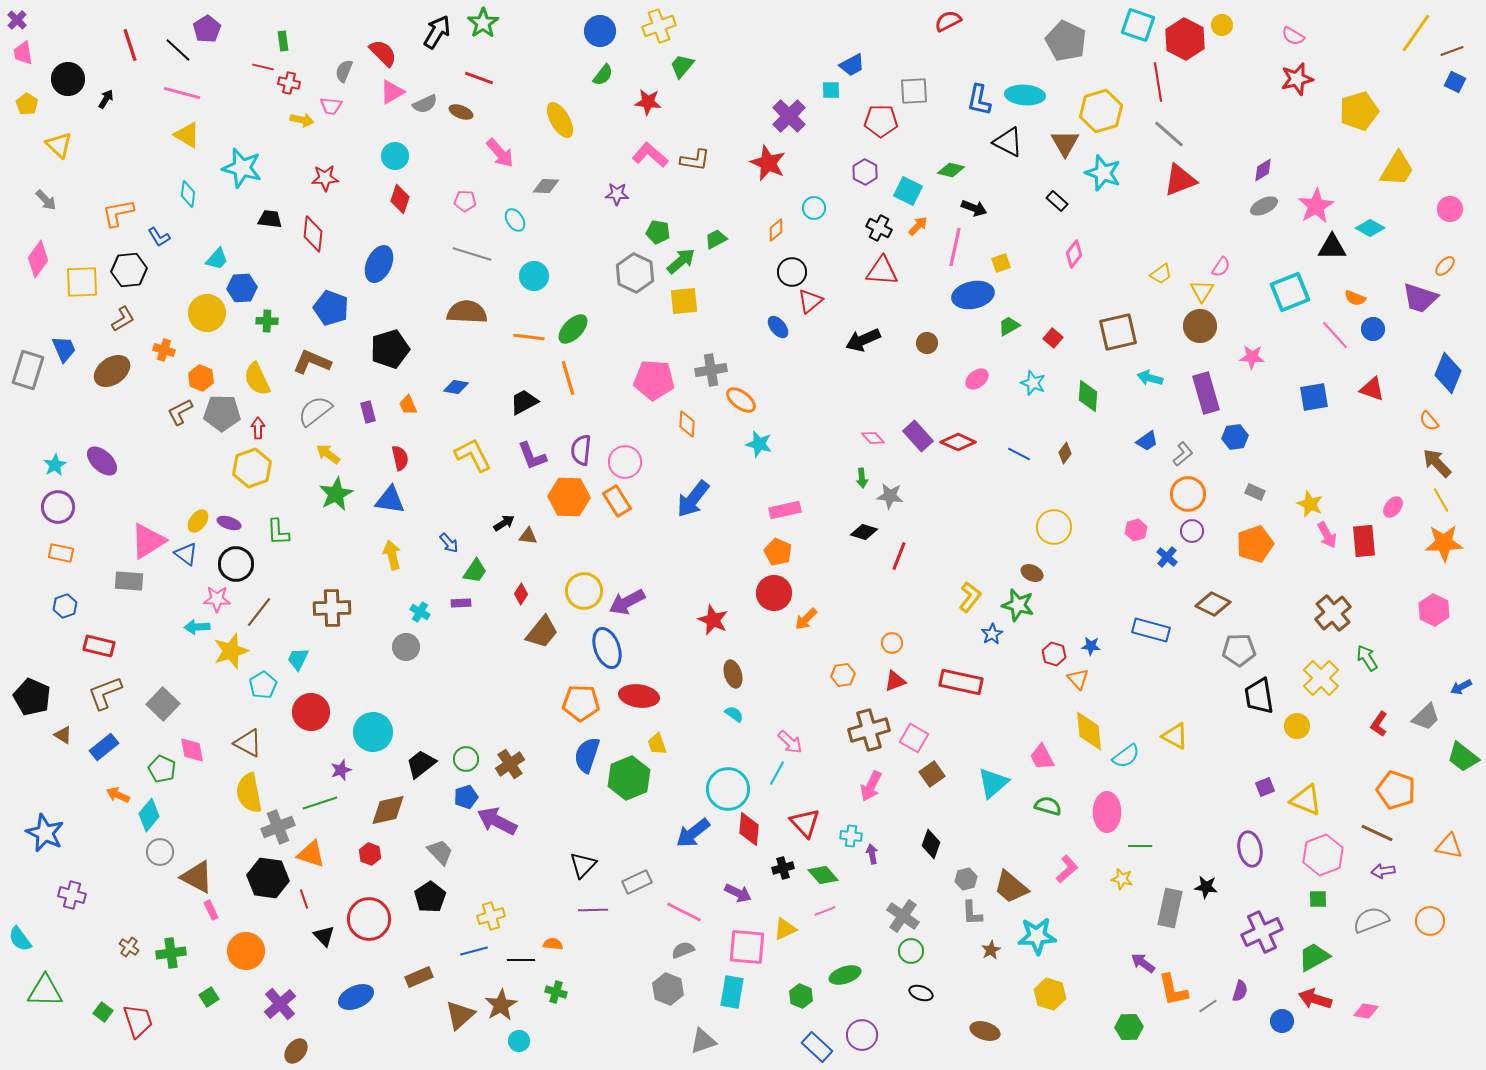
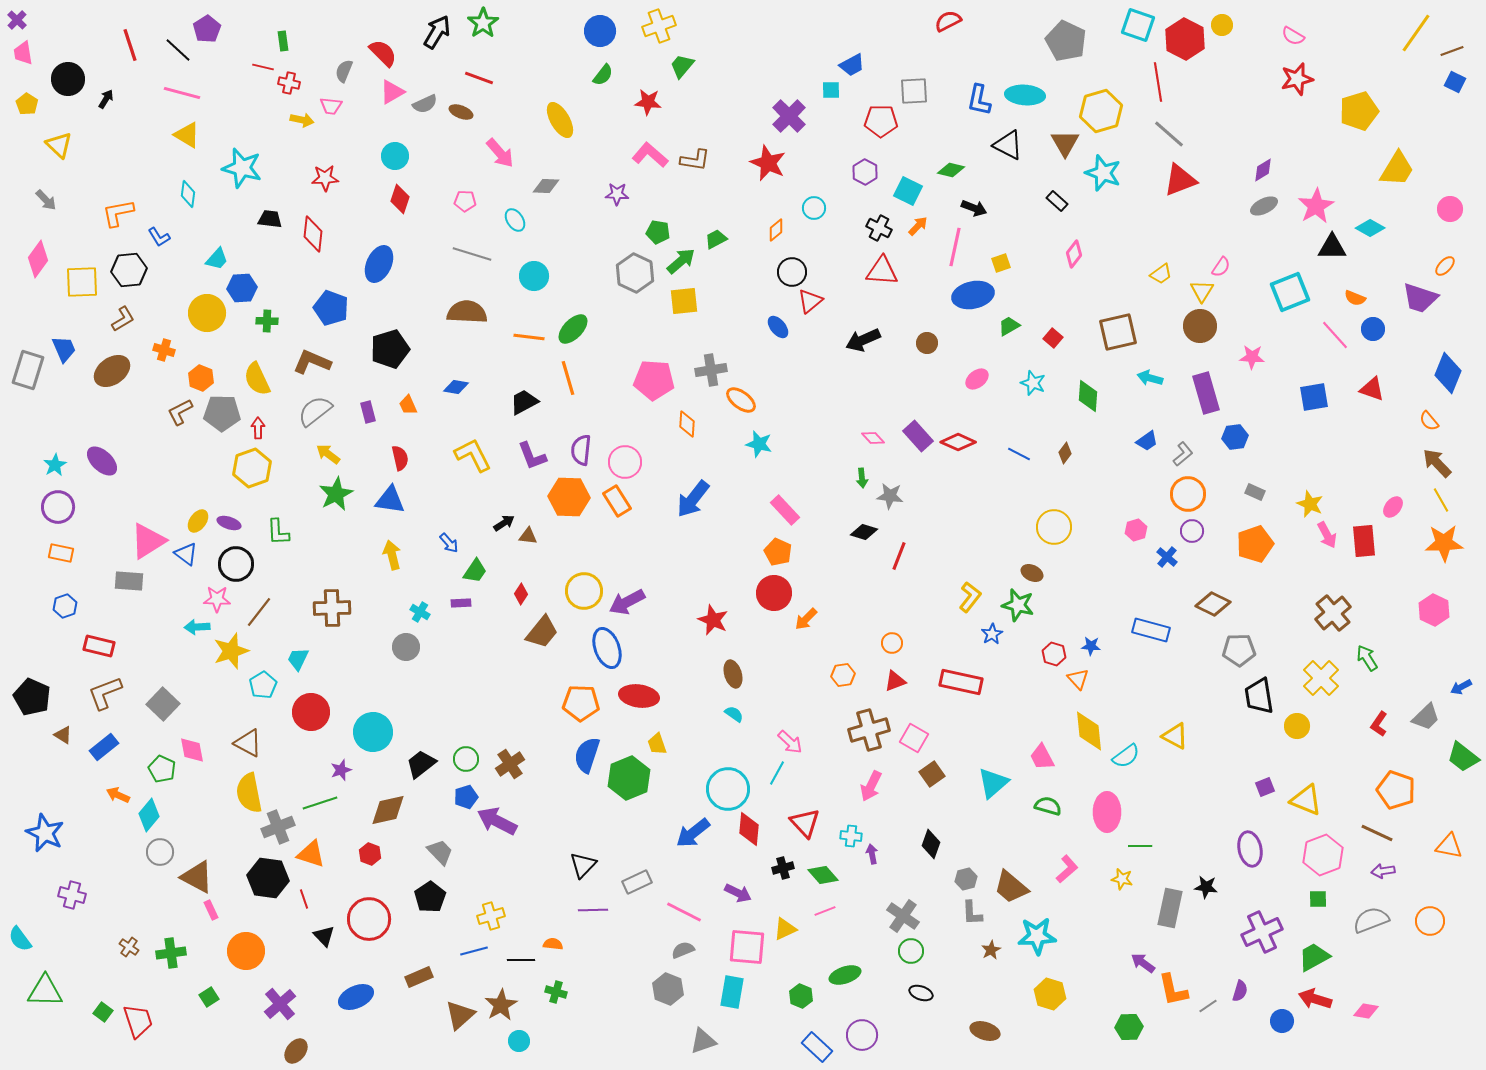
black triangle at (1008, 142): moved 3 px down
pink rectangle at (785, 510): rotated 60 degrees clockwise
